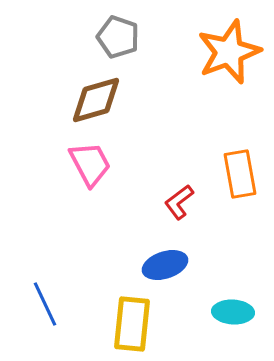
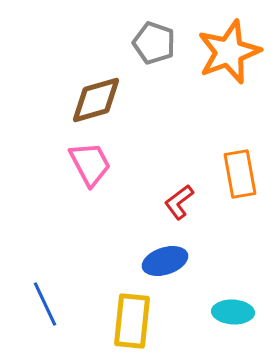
gray pentagon: moved 36 px right, 6 px down
blue ellipse: moved 4 px up
yellow rectangle: moved 3 px up
